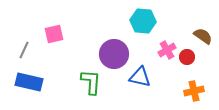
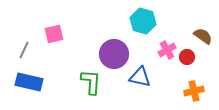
cyan hexagon: rotated 10 degrees clockwise
